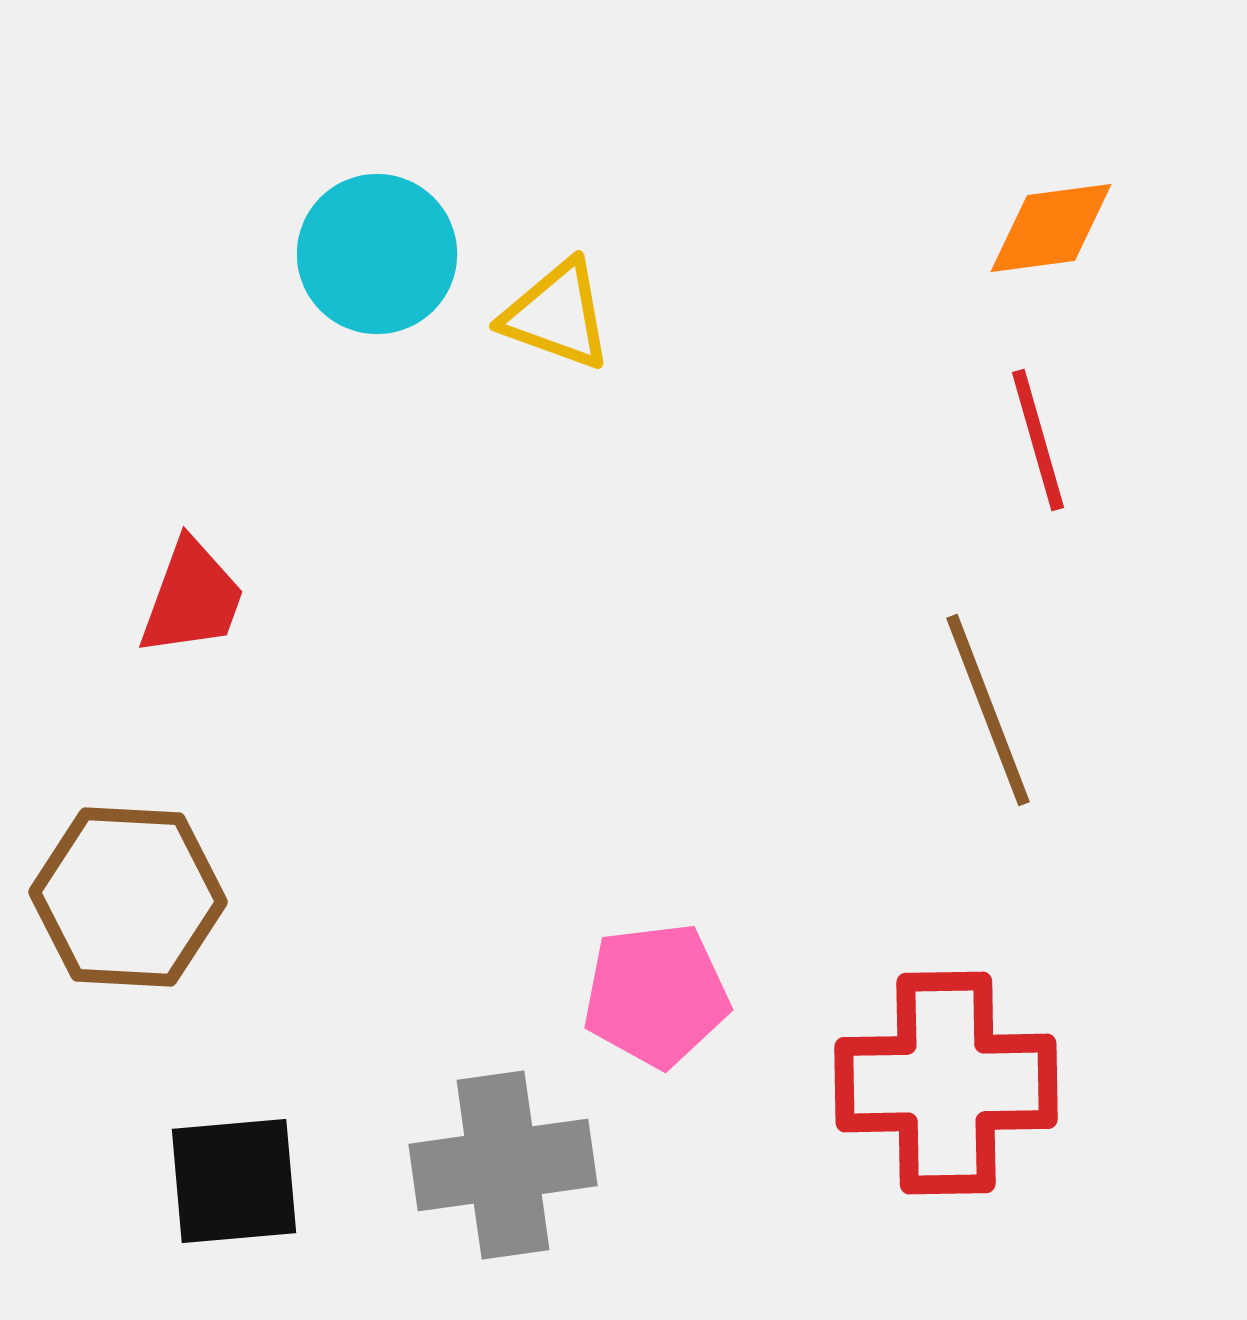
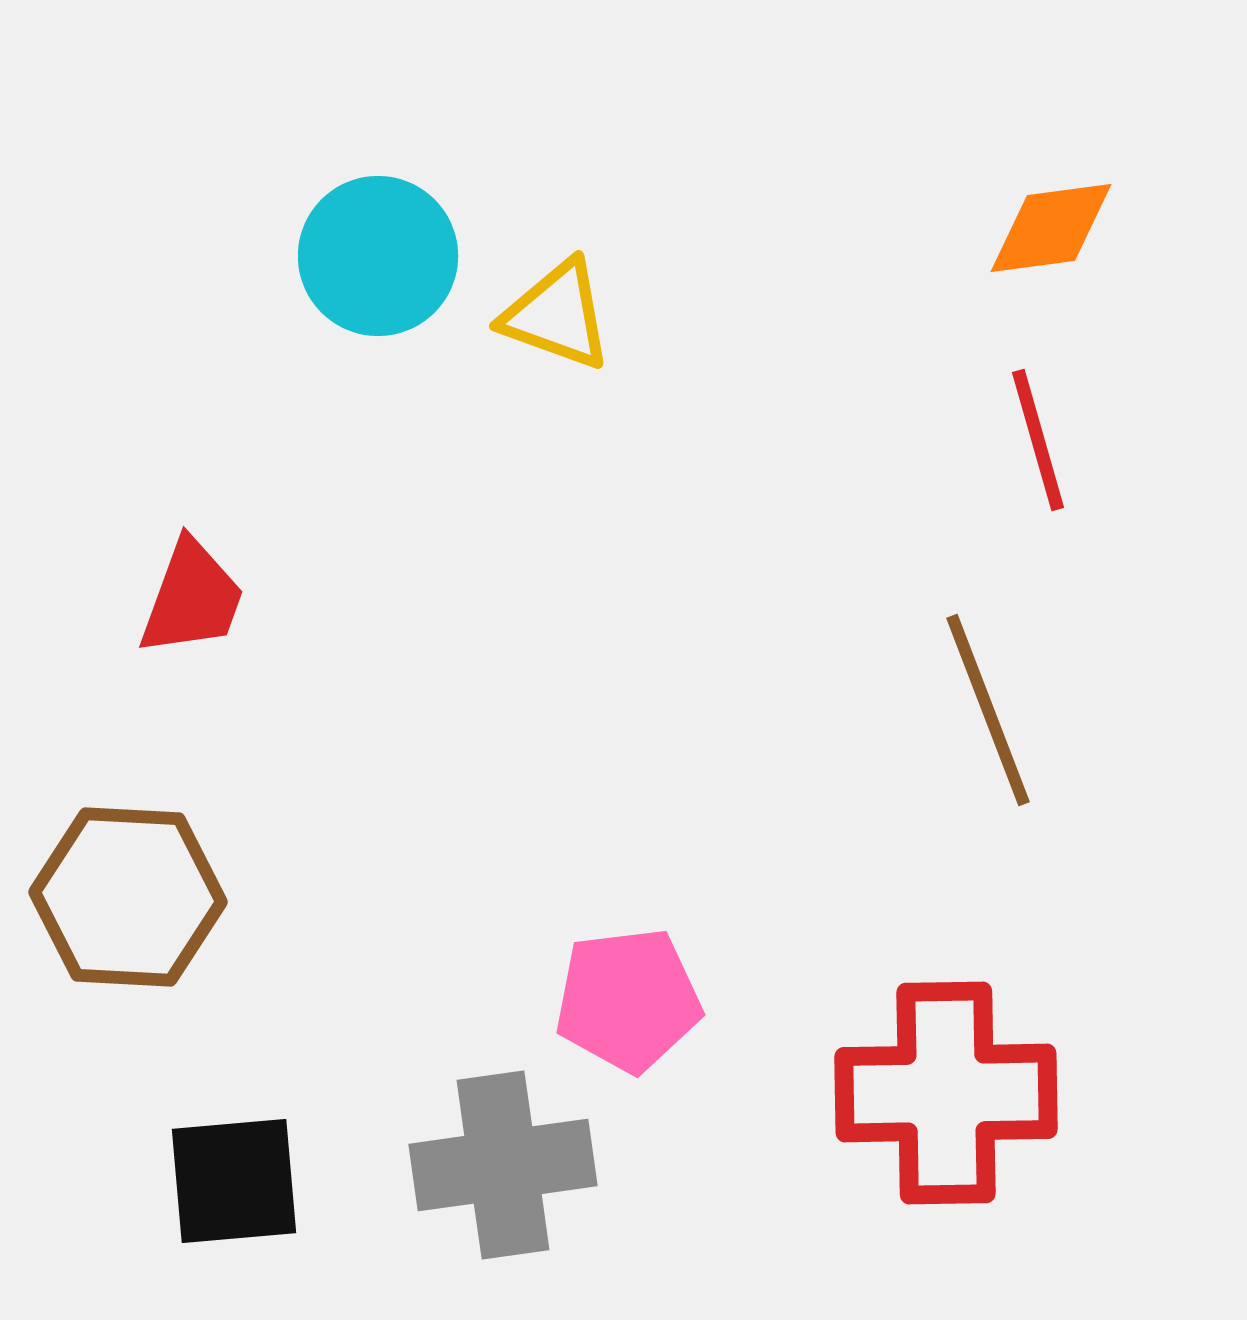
cyan circle: moved 1 px right, 2 px down
pink pentagon: moved 28 px left, 5 px down
red cross: moved 10 px down
